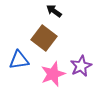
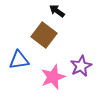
black arrow: moved 3 px right
brown square: moved 3 px up
pink star: moved 3 px down
